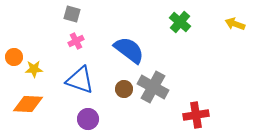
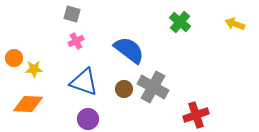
orange circle: moved 1 px down
blue triangle: moved 4 px right, 2 px down
red cross: rotated 10 degrees counterclockwise
